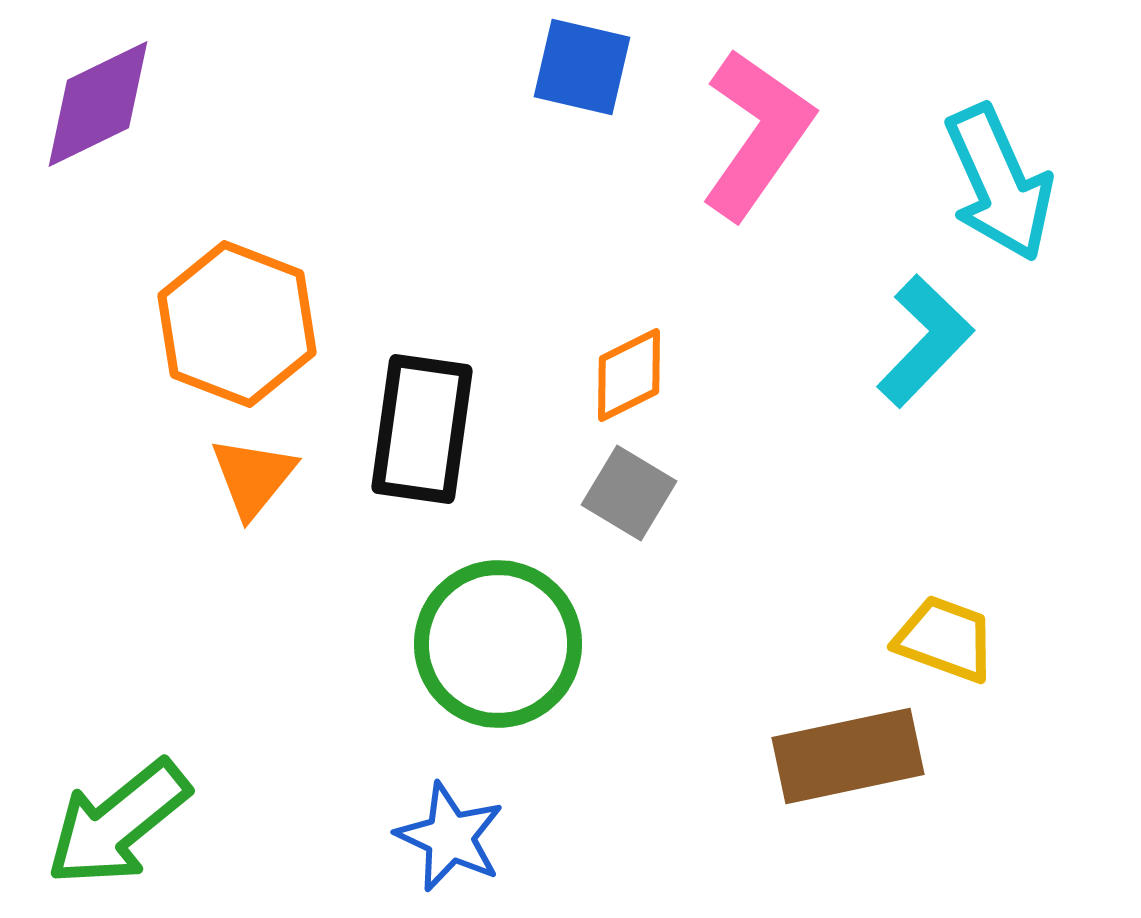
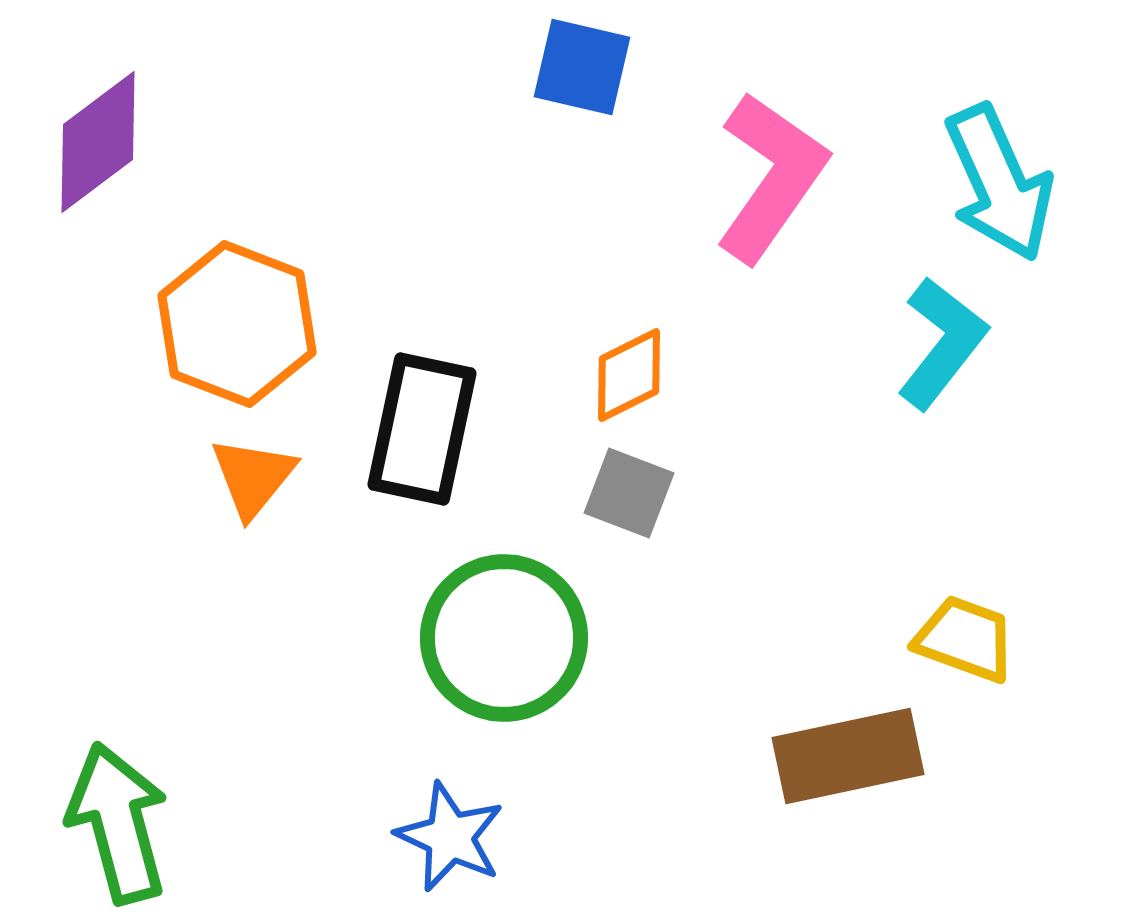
purple diamond: moved 38 px down; rotated 11 degrees counterclockwise
pink L-shape: moved 14 px right, 43 px down
cyan L-shape: moved 17 px right, 2 px down; rotated 6 degrees counterclockwise
black rectangle: rotated 4 degrees clockwise
gray square: rotated 10 degrees counterclockwise
yellow trapezoid: moved 20 px right
green circle: moved 6 px right, 6 px up
green arrow: rotated 114 degrees clockwise
